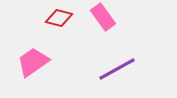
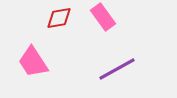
red diamond: rotated 24 degrees counterclockwise
pink trapezoid: rotated 88 degrees counterclockwise
